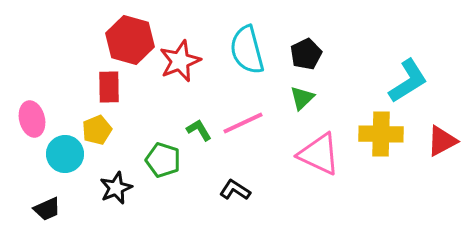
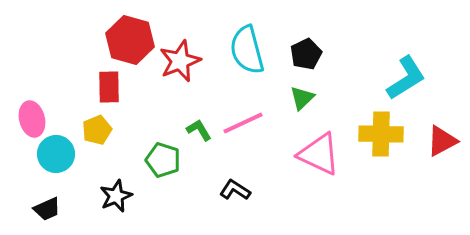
cyan L-shape: moved 2 px left, 3 px up
cyan circle: moved 9 px left
black star: moved 8 px down
